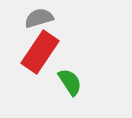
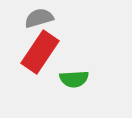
green semicircle: moved 4 px right, 3 px up; rotated 120 degrees clockwise
